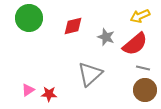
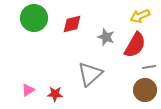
green circle: moved 5 px right
red diamond: moved 1 px left, 2 px up
red semicircle: moved 1 px down; rotated 20 degrees counterclockwise
gray line: moved 6 px right, 1 px up; rotated 24 degrees counterclockwise
red star: moved 6 px right
